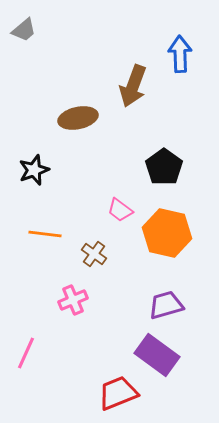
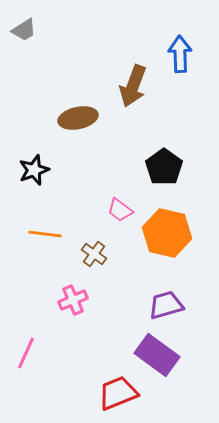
gray trapezoid: rotated 8 degrees clockwise
